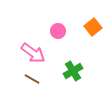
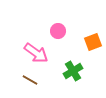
orange square: moved 15 px down; rotated 18 degrees clockwise
pink arrow: moved 3 px right
brown line: moved 2 px left, 1 px down
